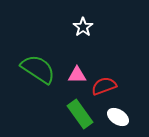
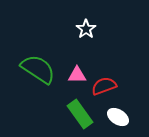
white star: moved 3 px right, 2 px down
